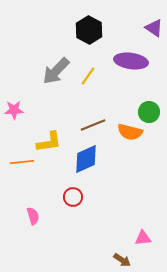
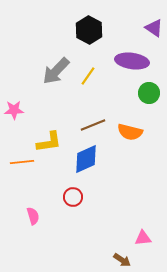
purple ellipse: moved 1 px right
green circle: moved 19 px up
